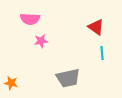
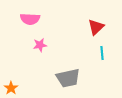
red triangle: rotated 42 degrees clockwise
pink star: moved 1 px left, 4 px down
orange star: moved 5 px down; rotated 24 degrees clockwise
